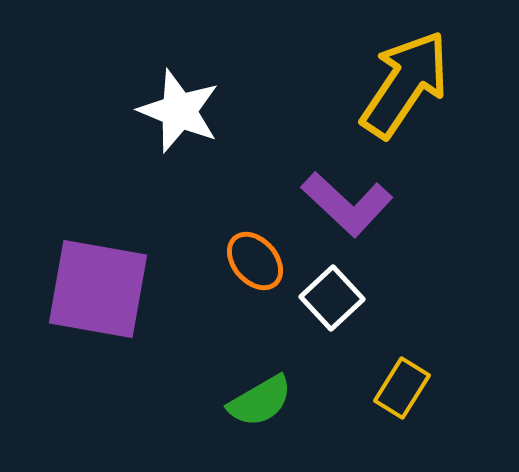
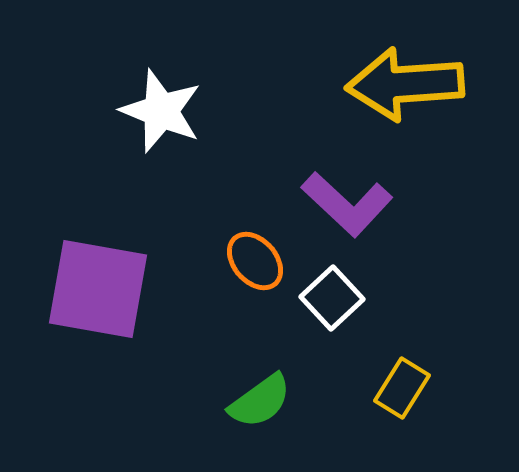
yellow arrow: rotated 128 degrees counterclockwise
white star: moved 18 px left
green semicircle: rotated 6 degrees counterclockwise
